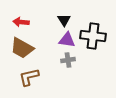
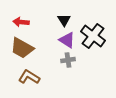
black cross: rotated 30 degrees clockwise
purple triangle: rotated 24 degrees clockwise
brown L-shape: rotated 45 degrees clockwise
